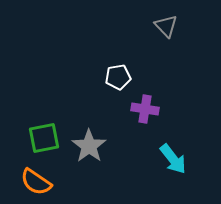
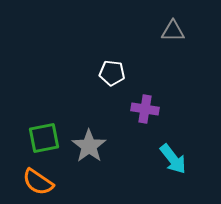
gray triangle: moved 7 px right, 5 px down; rotated 45 degrees counterclockwise
white pentagon: moved 6 px left, 4 px up; rotated 15 degrees clockwise
orange semicircle: moved 2 px right
